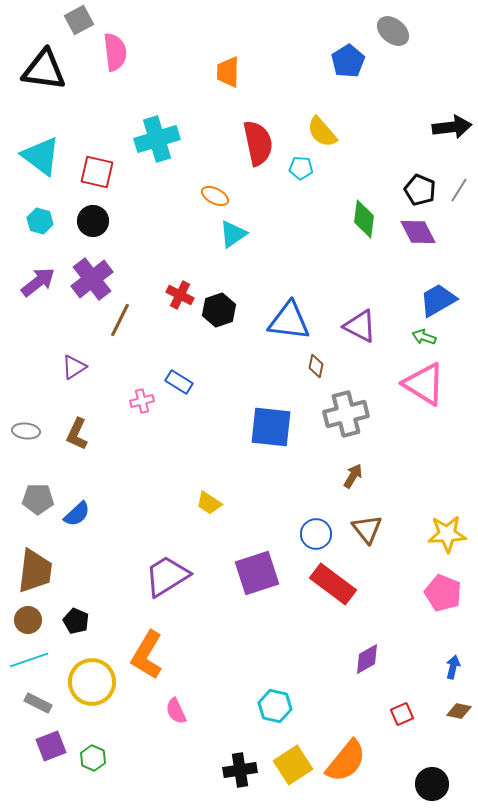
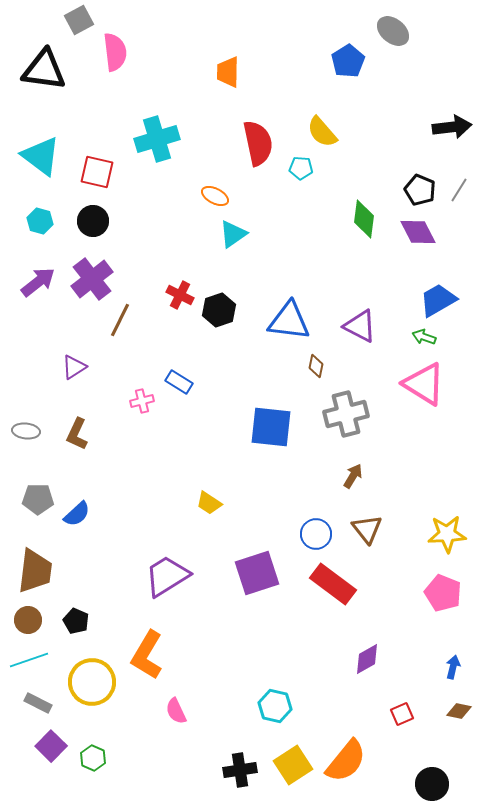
purple square at (51, 746): rotated 24 degrees counterclockwise
